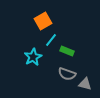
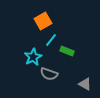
gray semicircle: moved 18 px left
gray triangle: rotated 16 degrees clockwise
